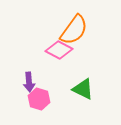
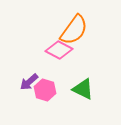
purple arrow: rotated 54 degrees clockwise
pink hexagon: moved 6 px right, 9 px up
